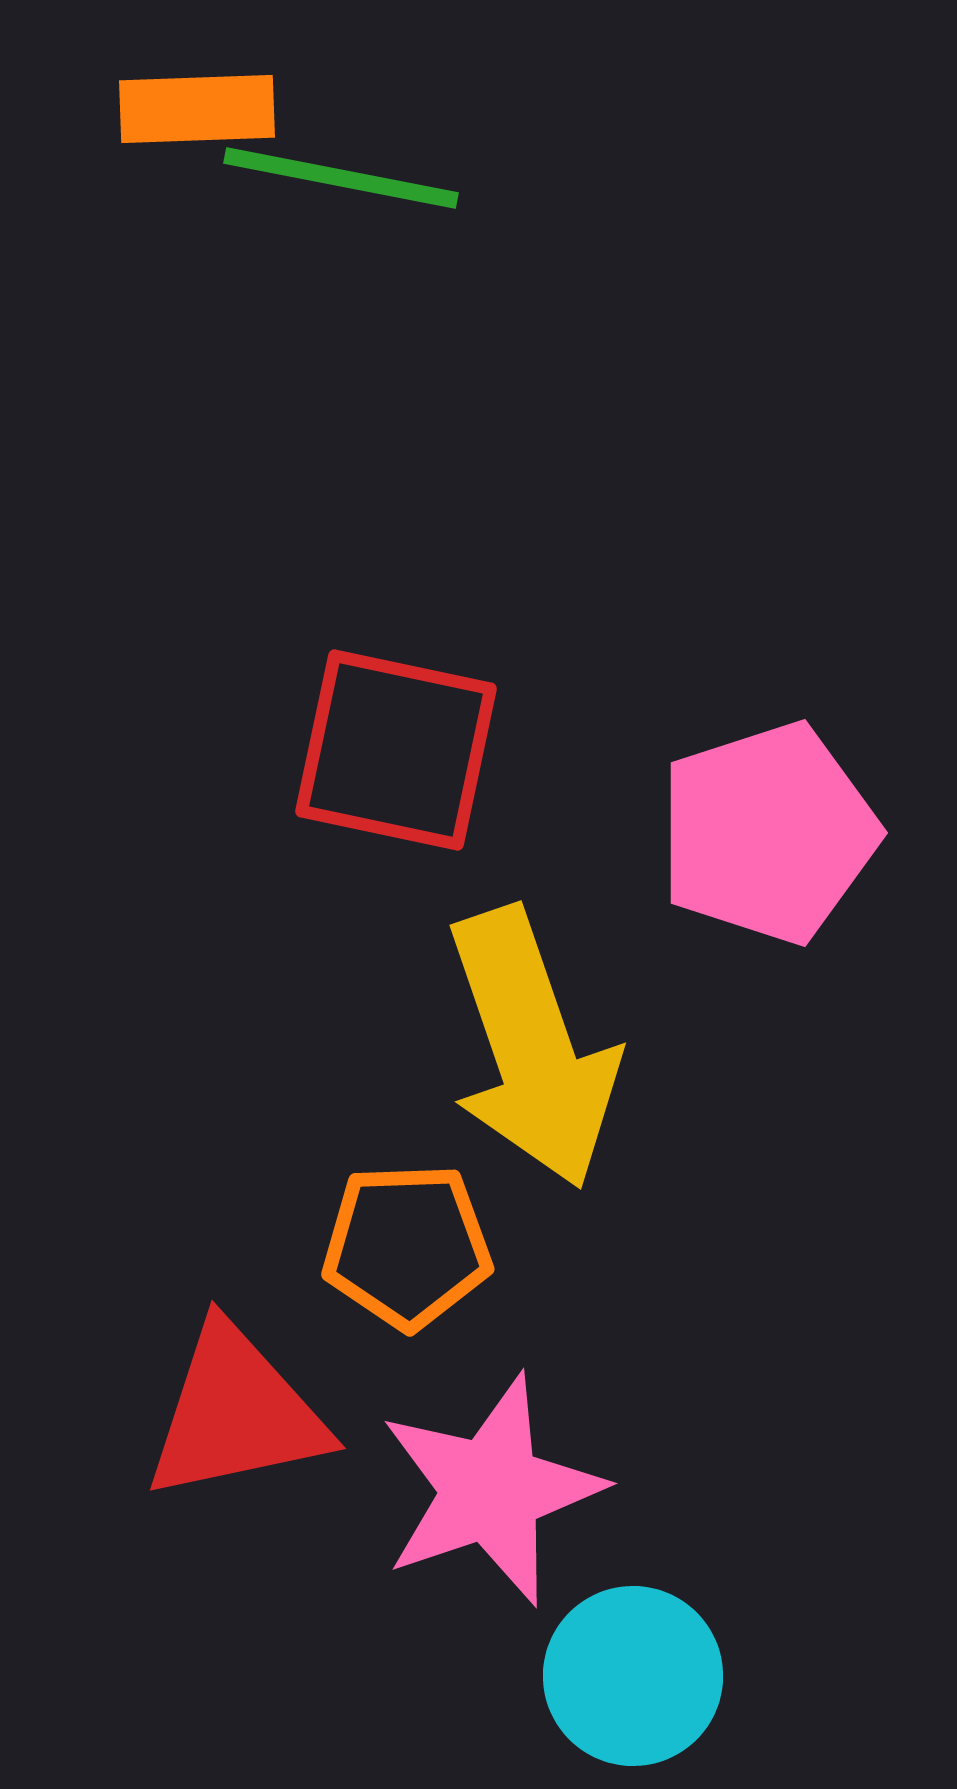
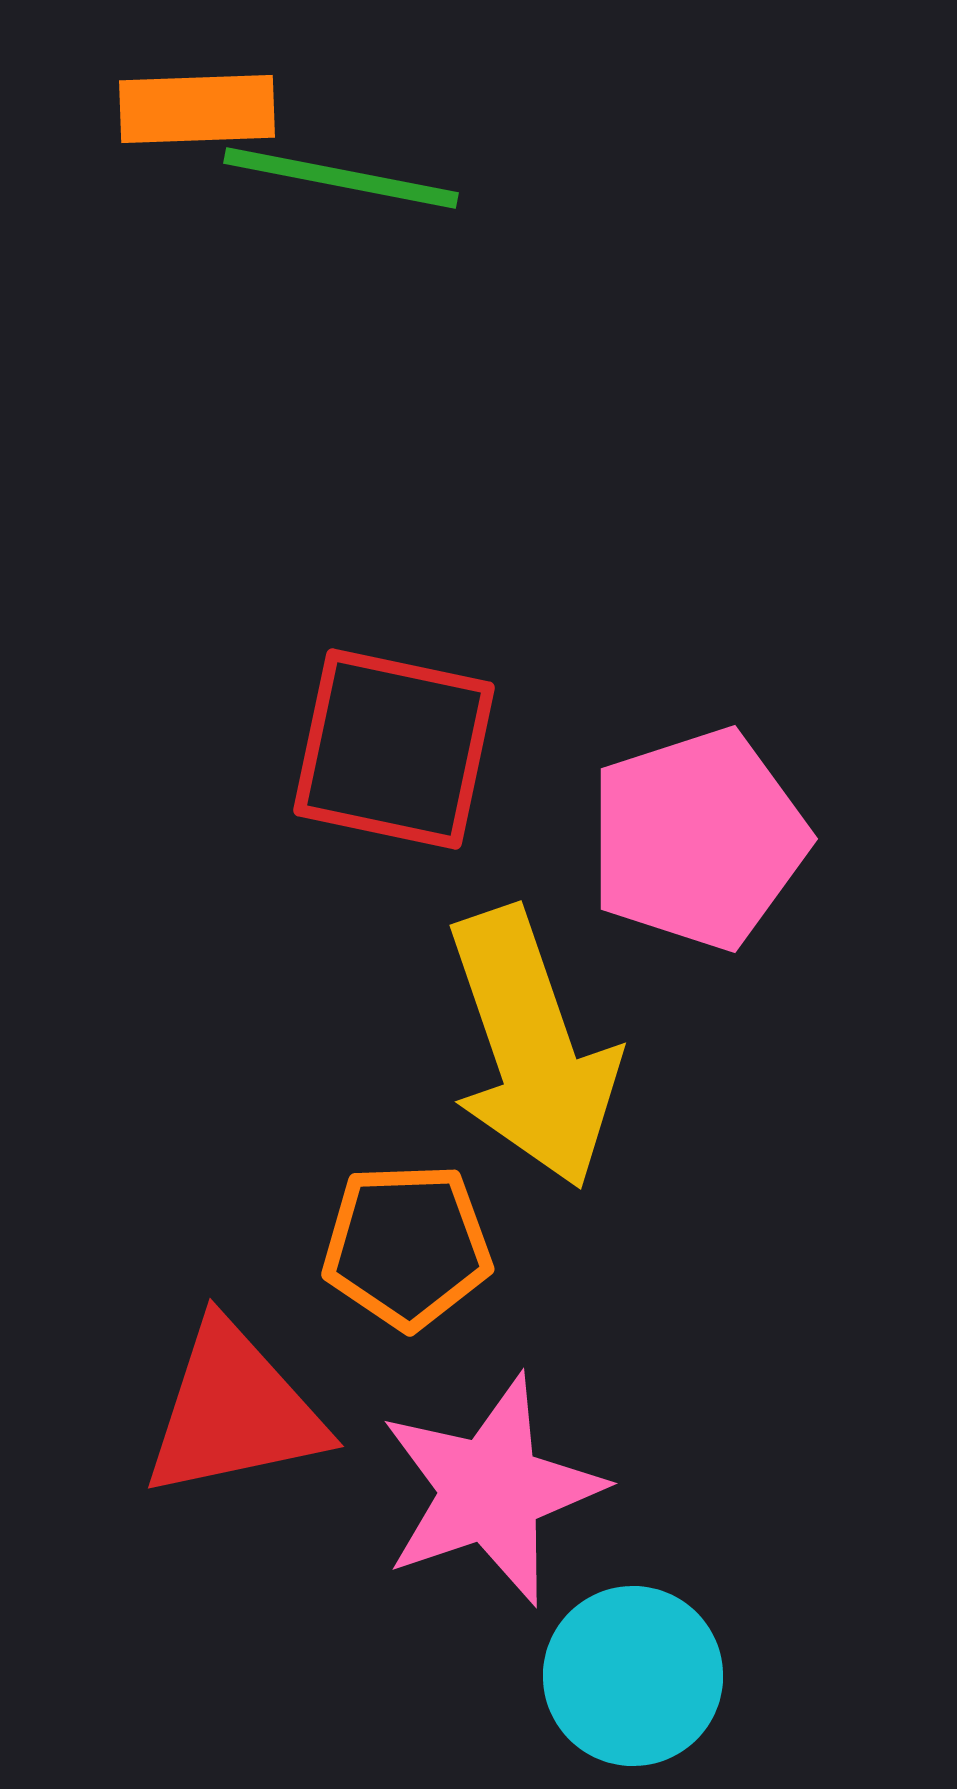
red square: moved 2 px left, 1 px up
pink pentagon: moved 70 px left, 6 px down
red triangle: moved 2 px left, 2 px up
